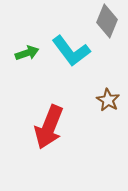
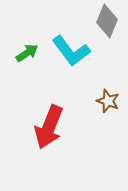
green arrow: rotated 15 degrees counterclockwise
brown star: moved 1 px down; rotated 10 degrees counterclockwise
